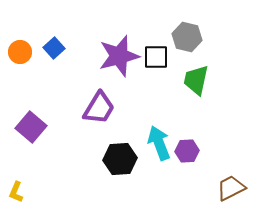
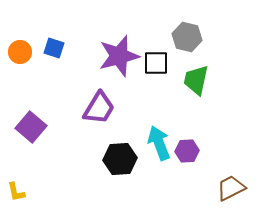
blue square: rotated 30 degrees counterclockwise
black square: moved 6 px down
yellow L-shape: rotated 35 degrees counterclockwise
